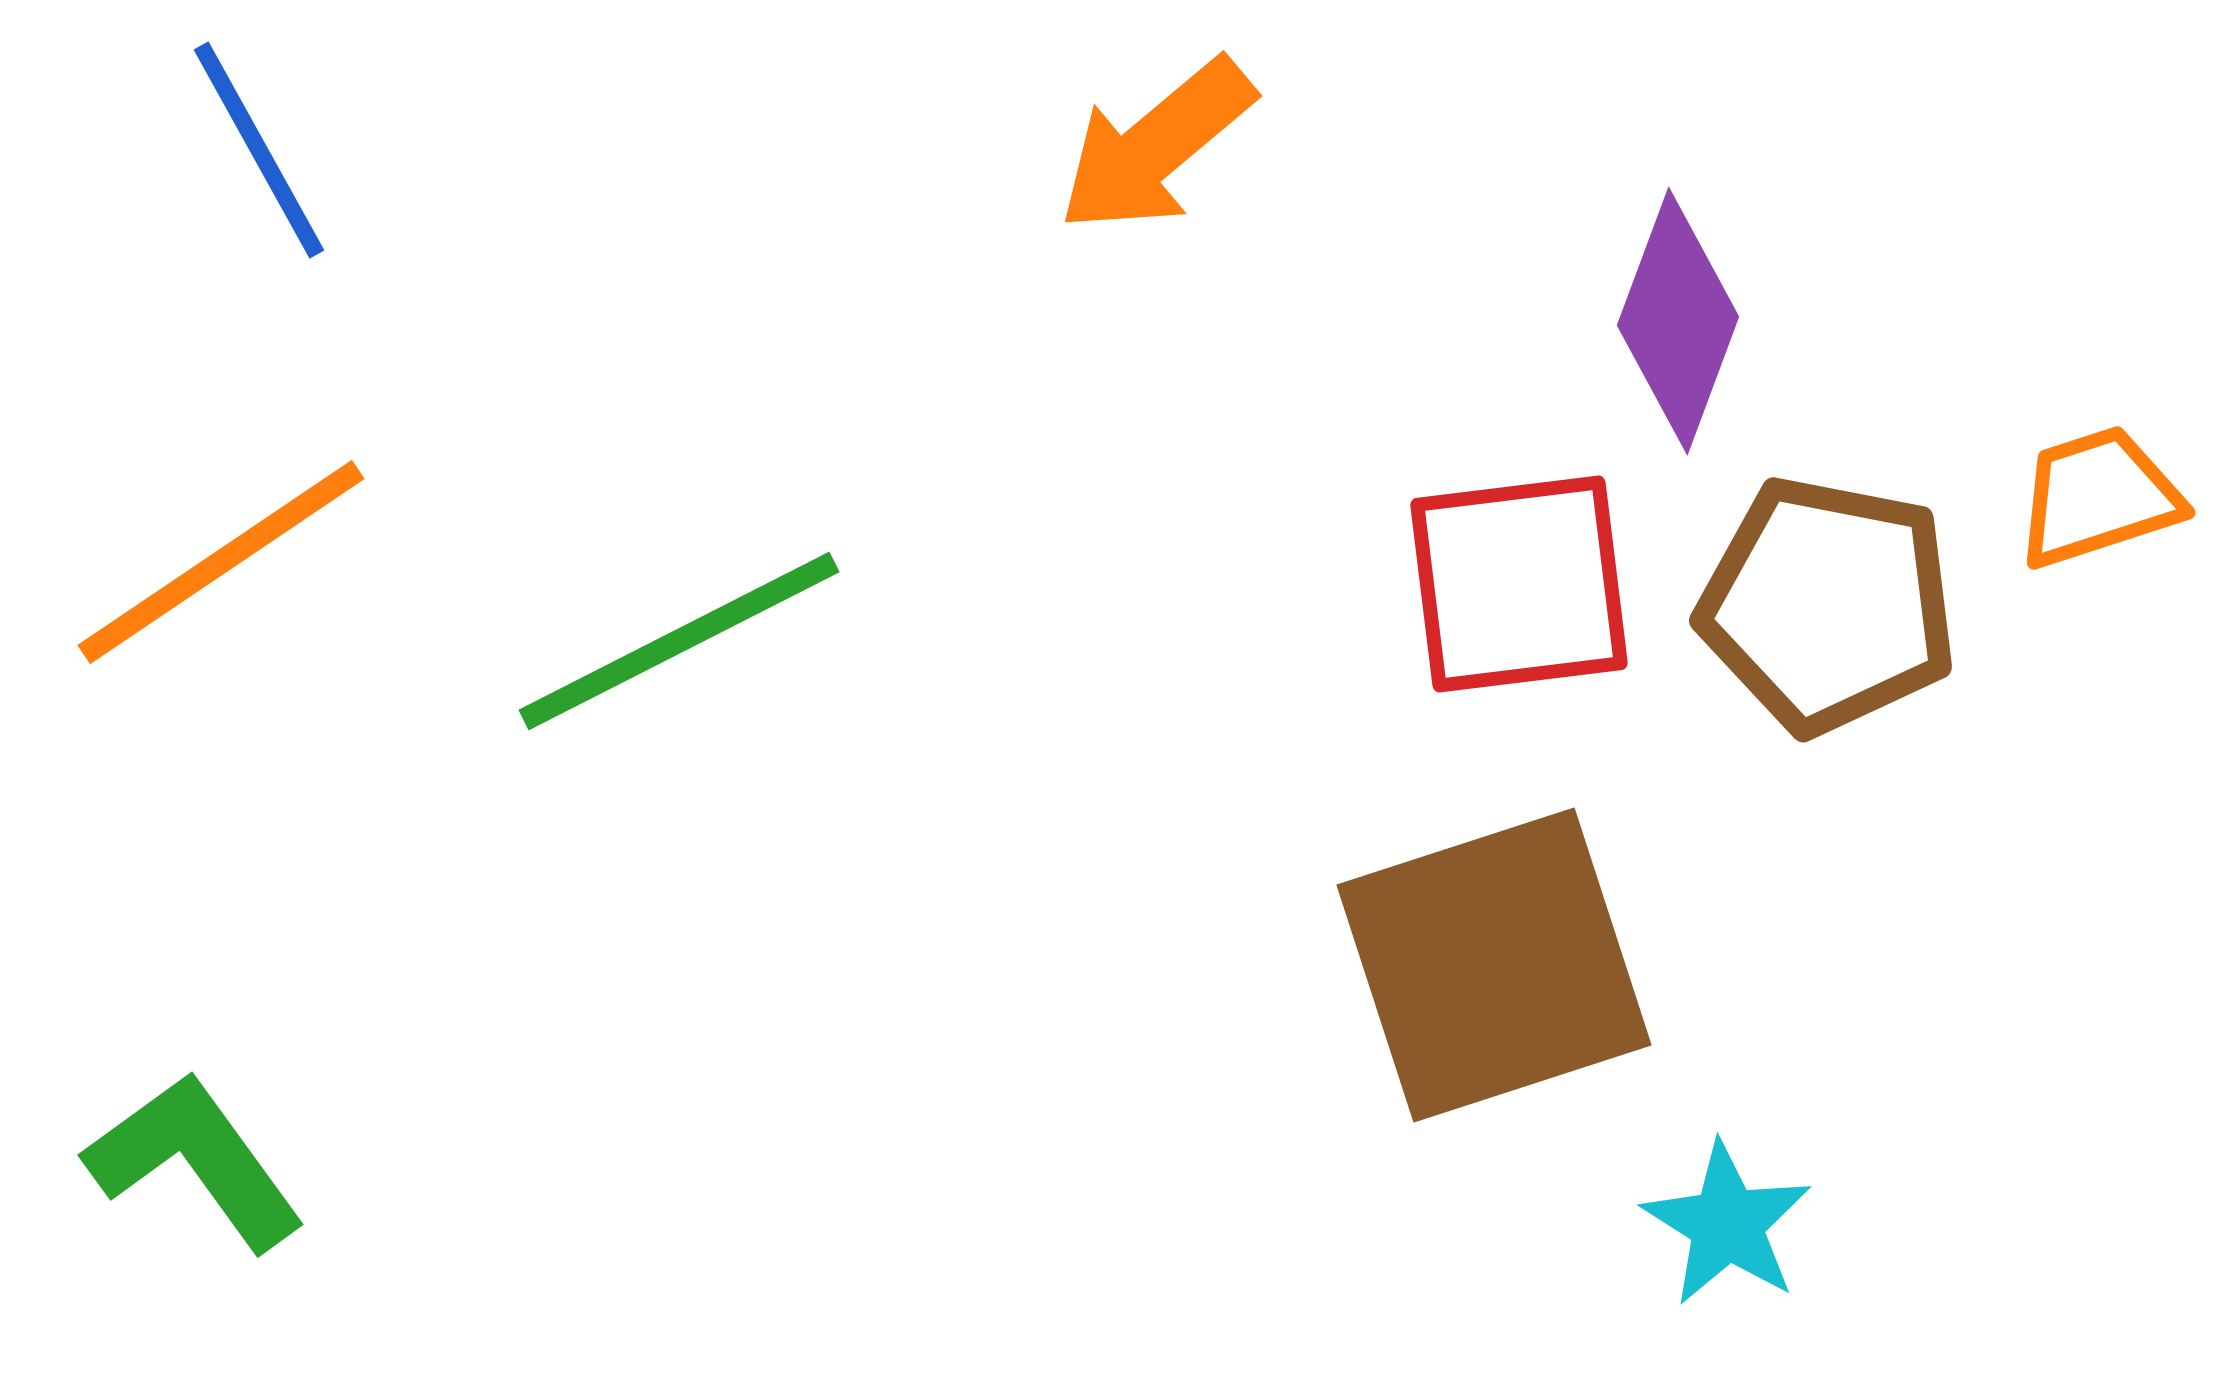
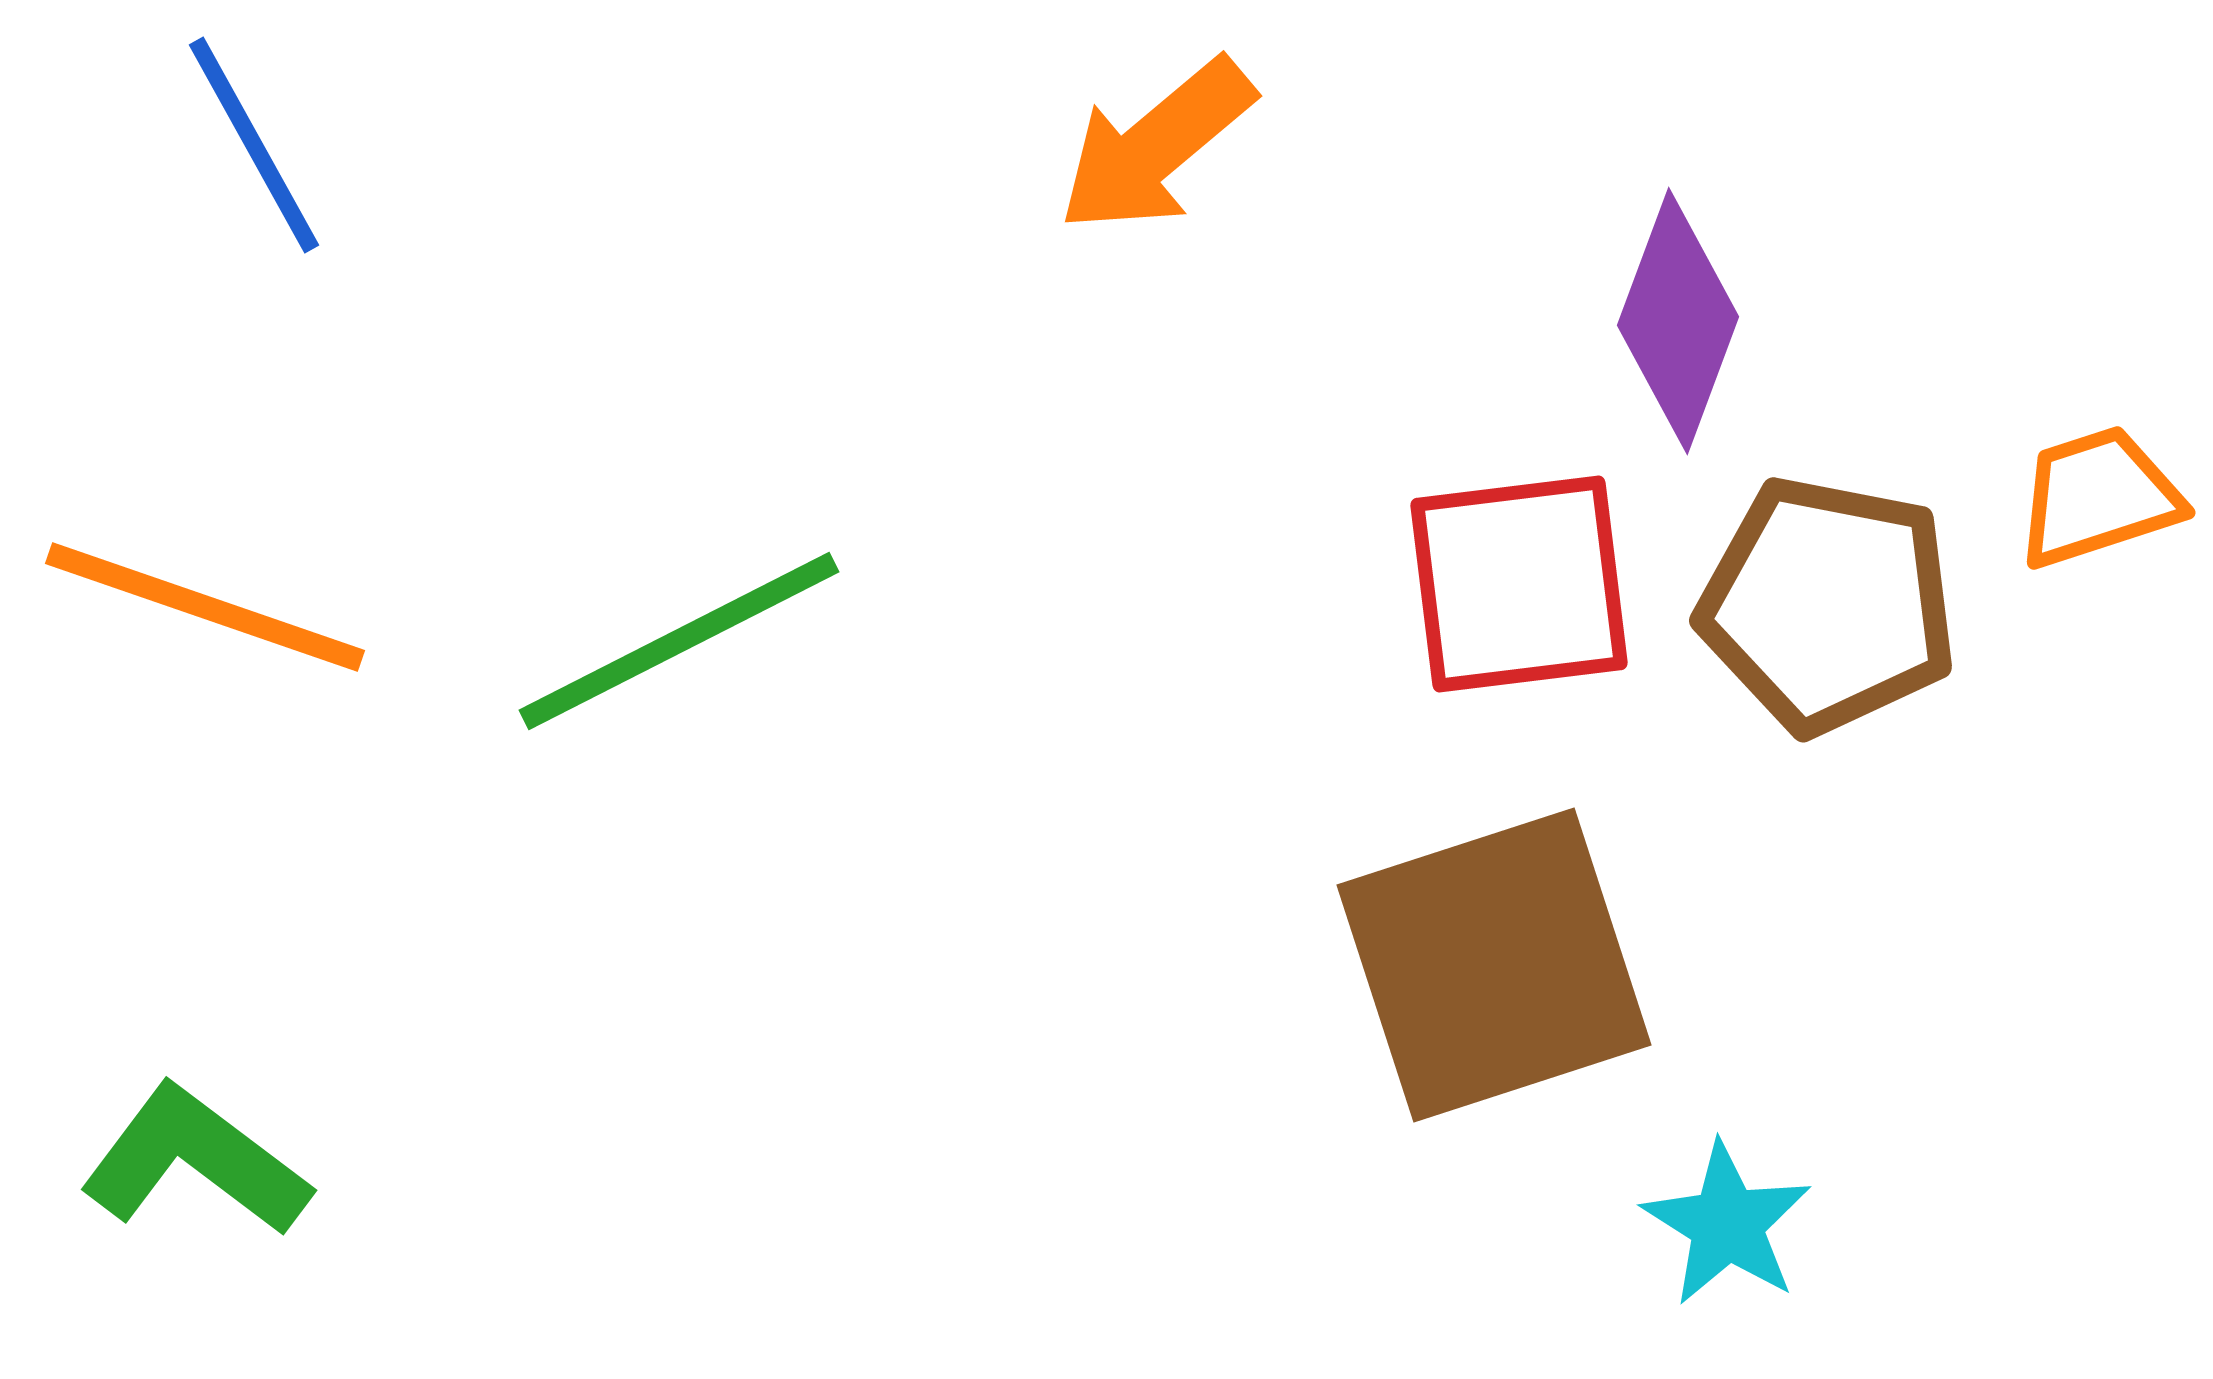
blue line: moved 5 px left, 5 px up
orange line: moved 16 px left, 45 px down; rotated 53 degrees clockwise
green L-shape: rotated 17 degrees counterclockwise
